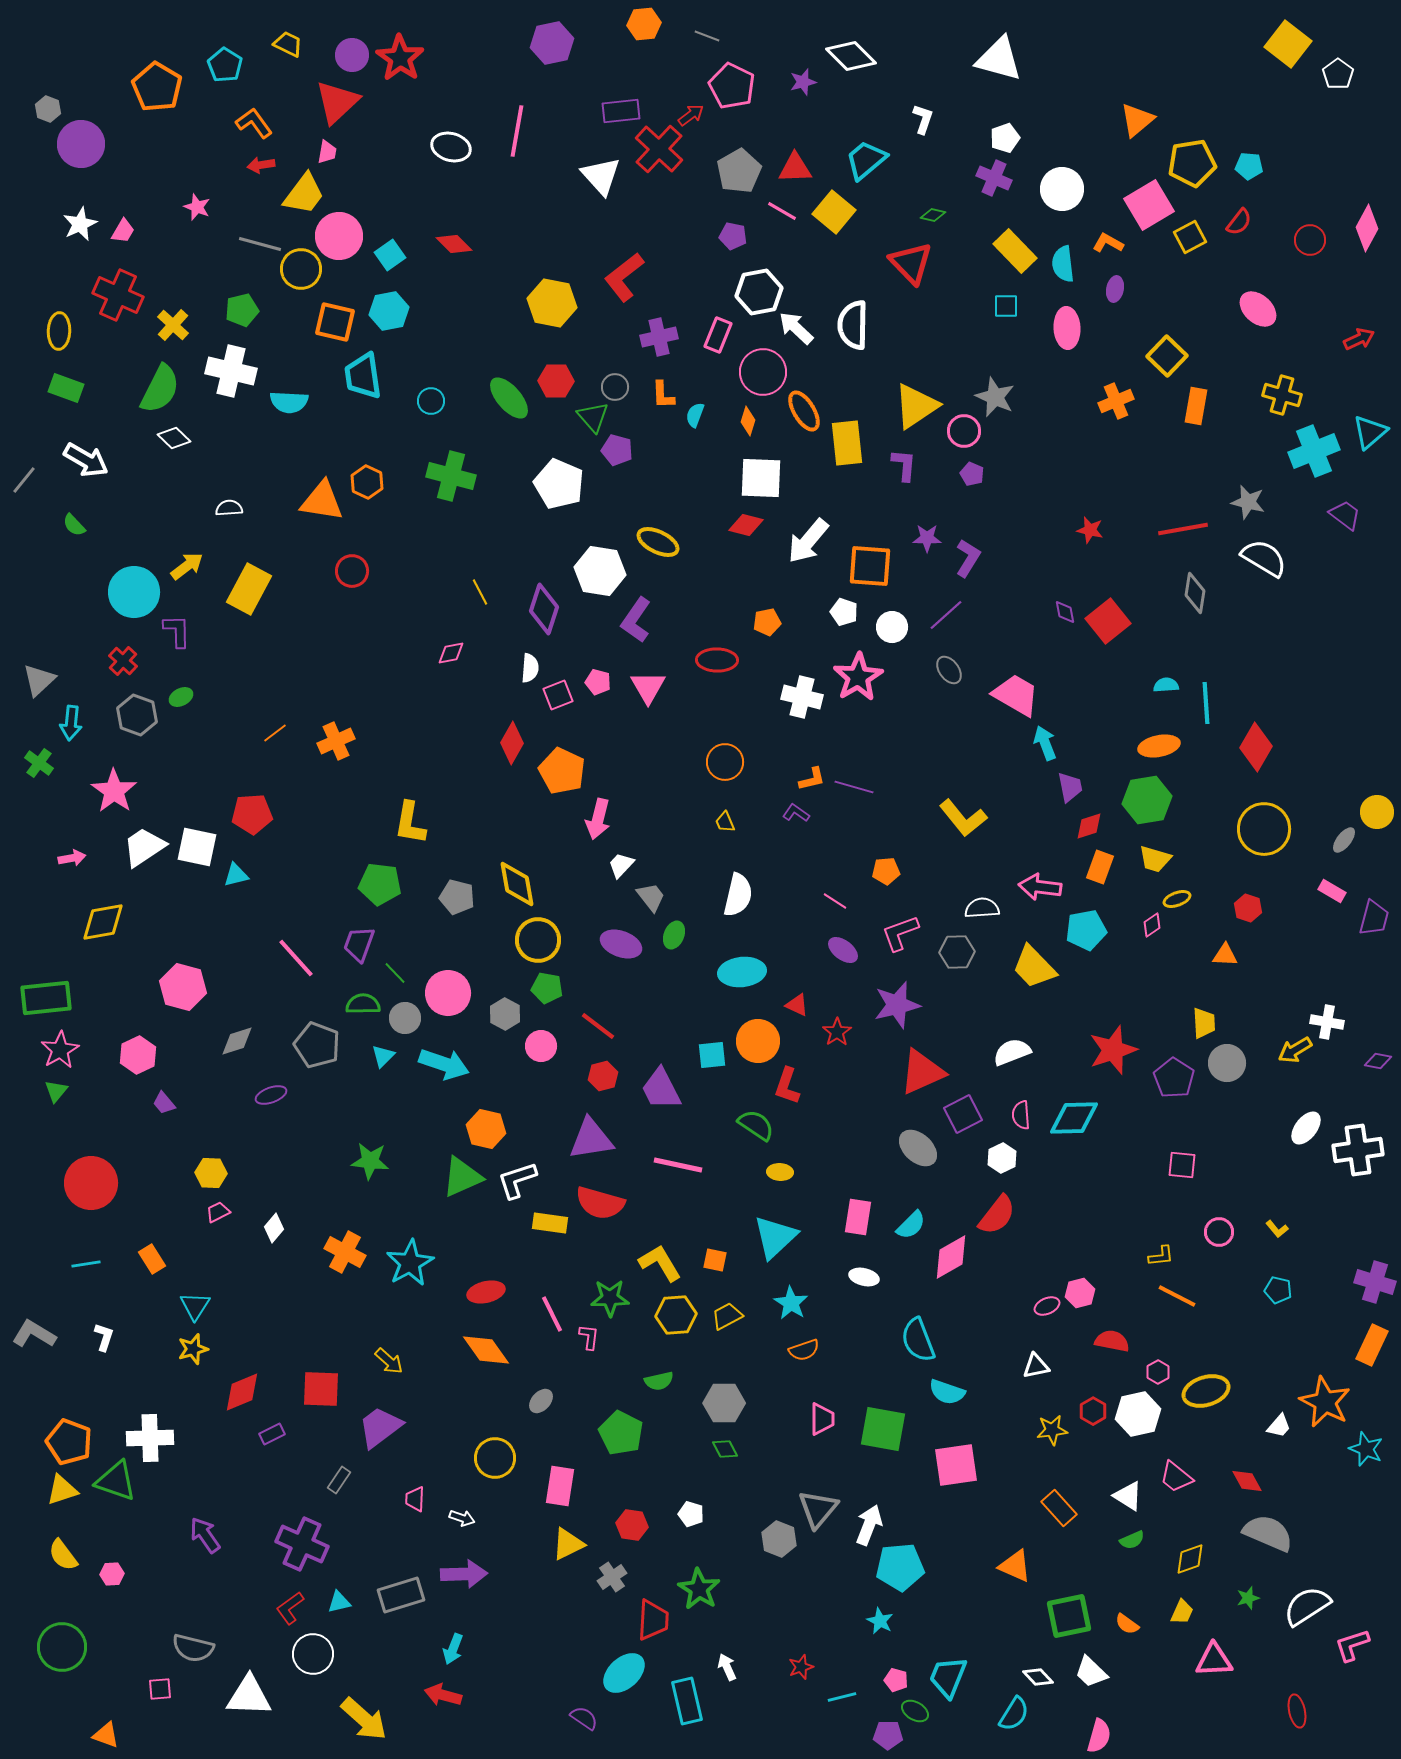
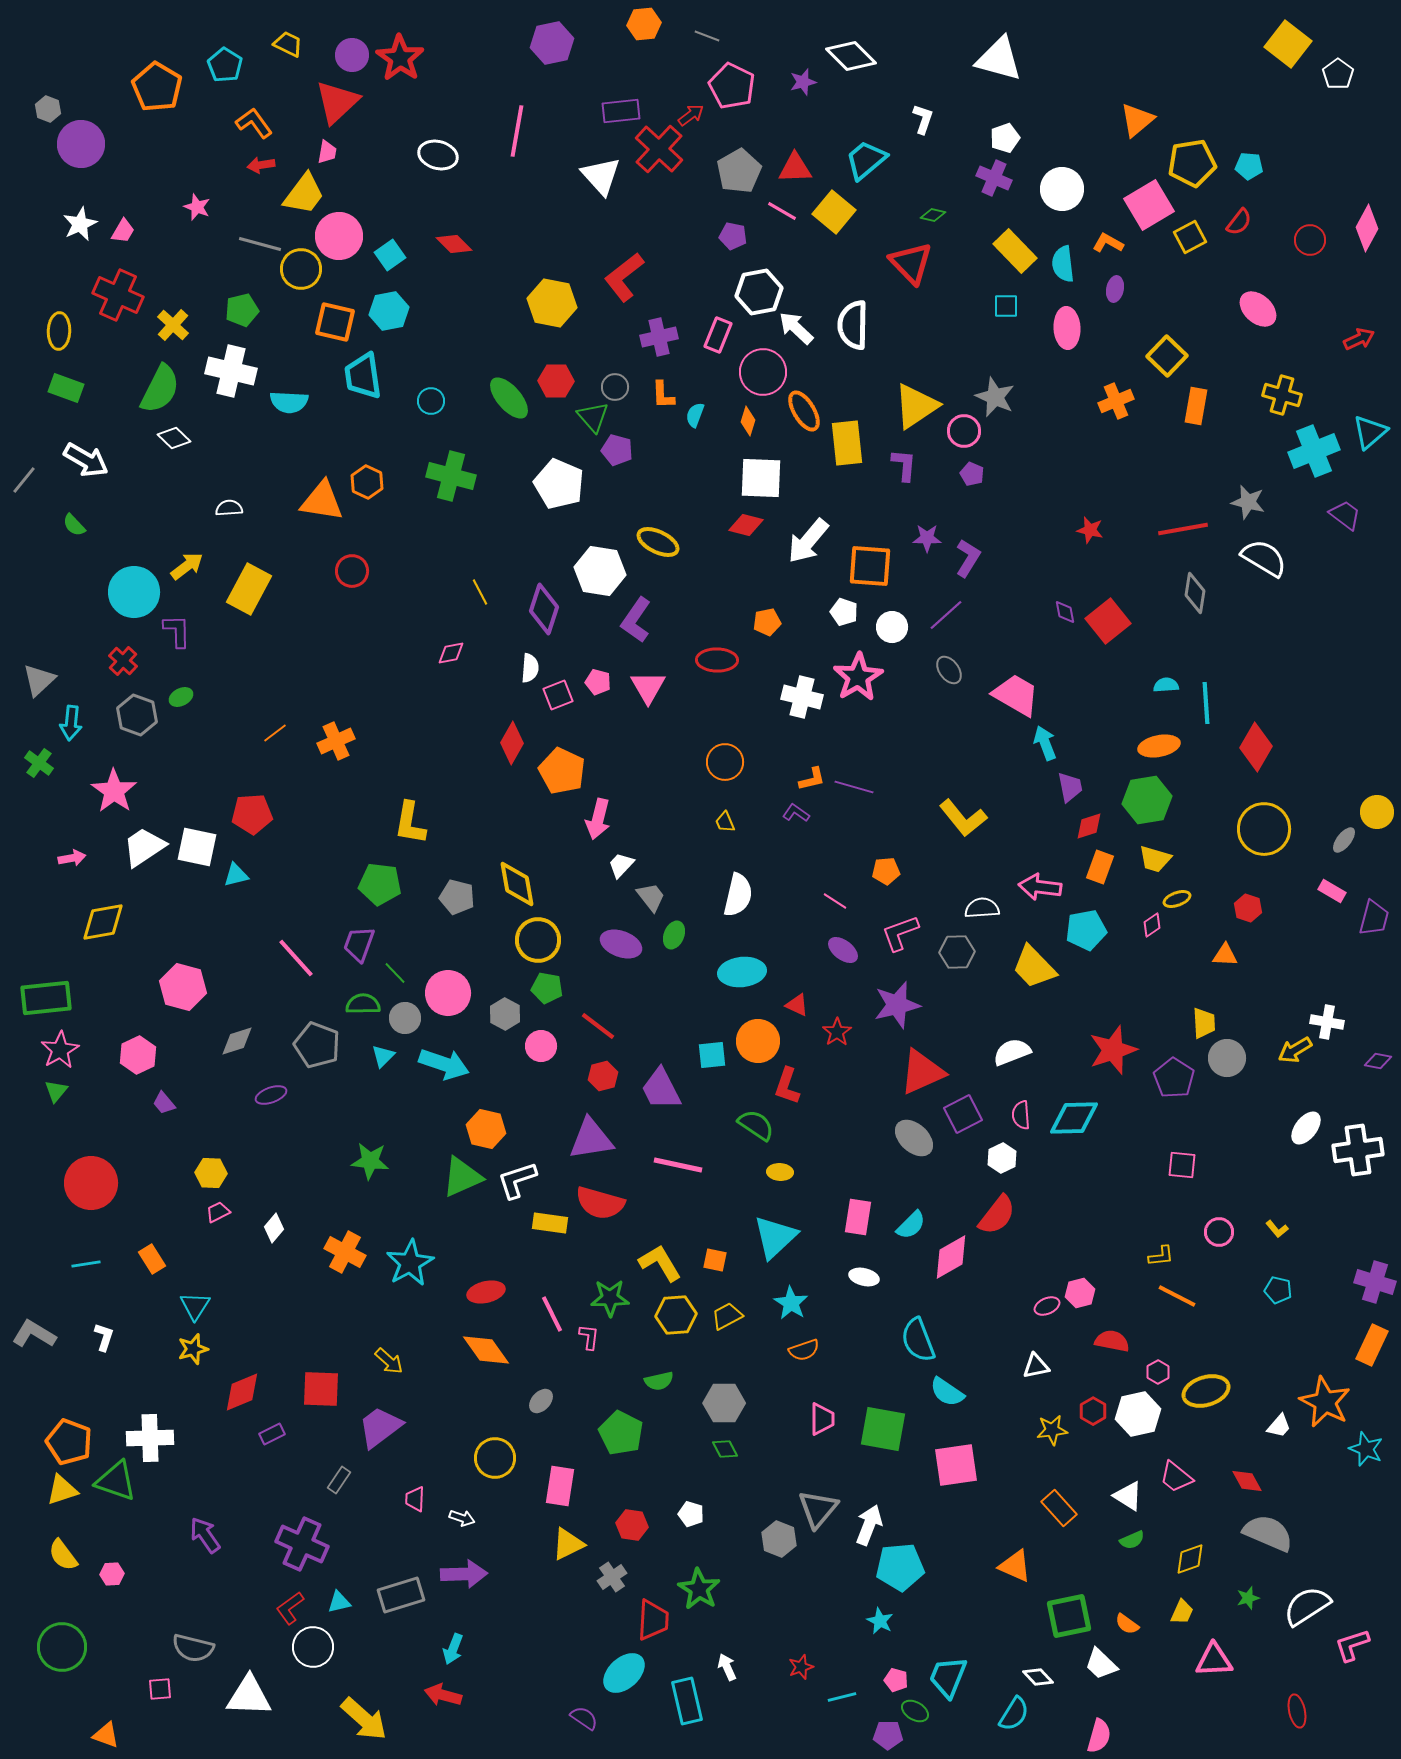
white ellipse at (451, 147): moved 13 px left, 8 px down
gray circle at (1227, 1063): moved 5 px up
gray ellipse at (918, 1148): moved 4 px left, 10 px up
cyan semicircle at (947, 1392): rotated 15 degrees clockwise
white circle at (313, 1654): moved 7 px up
white trapezoid at (1091, 1672): moved 10 px right, 8 px up
